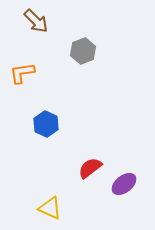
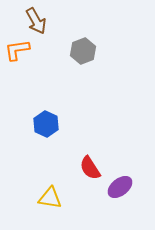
brown arrow: rotated 16 degrees clockwise
orange L-shape: moved 5 px left, 23 px up
red semicircle: rotated 85 degrees counterclockwise
purple ellipse: moved 4 px left, 3 px down
yellow triangle: moved 10 px up; rotated 15 degrees counterclockwise
